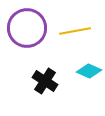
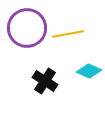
yellow line: moved 7 px left, 3 px down
